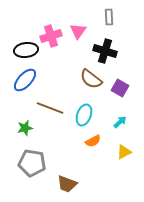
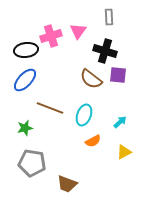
purple square: moved 2 px left, 13 px up; rotated 24 degrees counterclockwise
